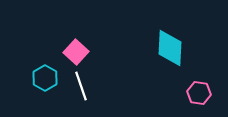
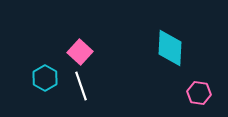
pink square: moved 4 px right
